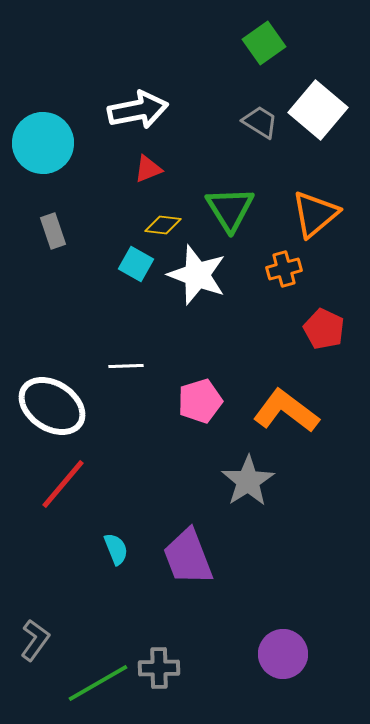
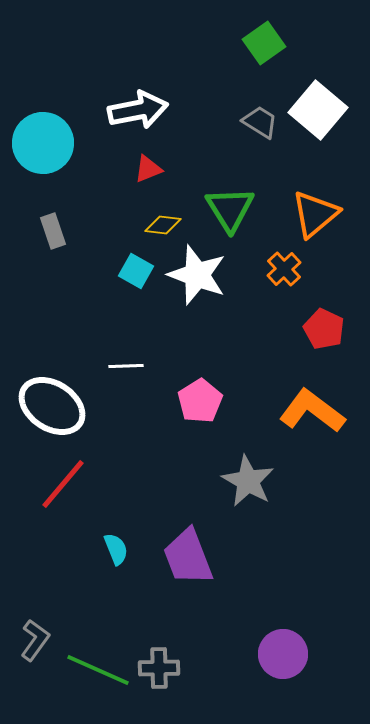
cyan square: moved 7 px down
orange cross: rotated 28 degrees counterclockwise
pink pentagon: rotated 15 degrees counterclockwise
orange L-shape: moved 26 px right
gray star: rotated 10 degrees counterclockwise
green line: moved 13 px up; rotated 54 degrees clockwise
